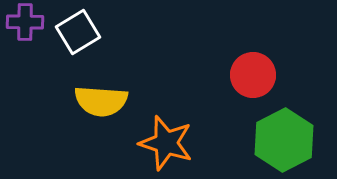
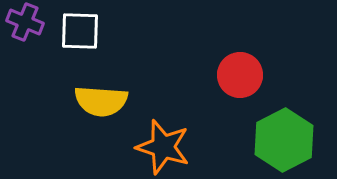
purple cross: rotated 21 degrees clockwise
white square: moved 2 px right, 1 px up; rotated 33 degrees clockwise
red circle: moved 13 px left
orange star: moved 3 px left, 4 px down
